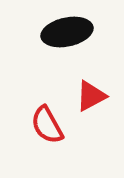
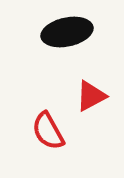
red semicircle: moved 1 px right, 6 px down
